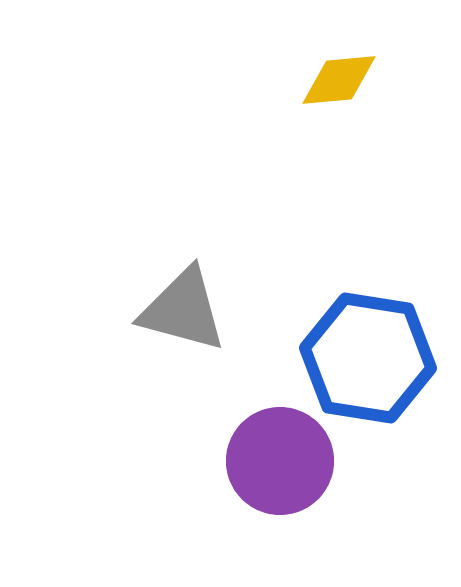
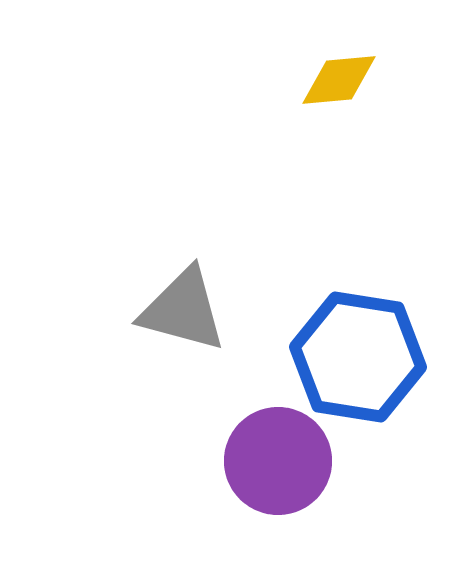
blue hexagon: moved 10 px left, 1 px up
purple circle: moved 2 px left
